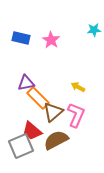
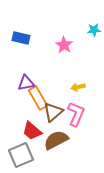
pink star: moved 13 px right, 5 px down
yellow arrow: rotated 40 degrees counterclockwise
orange rectangle: rotated 15 degrees clockwise
pink L-shape: moved 1 px up
gray square: moved 9 px down
